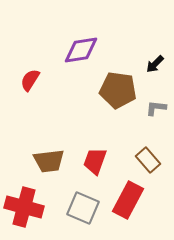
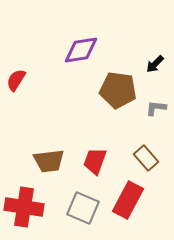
red semicircle: moved 14 px left
brown rectangle: moved 2 px left, 2 px up
red cross: rotated 6 degrees counterclockwise
